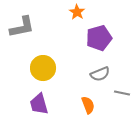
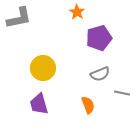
gray L-shape: moved 3 px left, 9 px up
